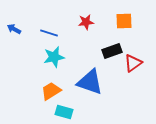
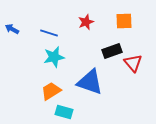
red star: rotated 14 degrees counterclockwise
blue arrow: moved 2 px left
red triangle: rotated 36 degrees counterclockwise
